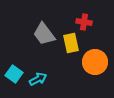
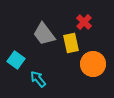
red cross: rotated 35 degrees clockwise
orange circle: moved 2 px left, 2 px down
cyan square: moved 2 px right, 14 px up
cyan arrow: rotated 102 degrees counterclockwise
